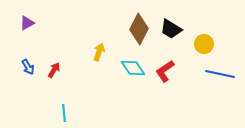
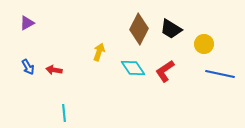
red arrow: rotated 112 degrees counterclockwise
